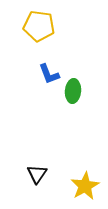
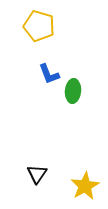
yellow pentagon: rotated 8 degrees clockwise
